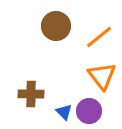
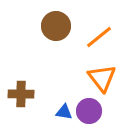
orange triangle: moved 2 px down
brown cross: moved 10 px left
blue triangle: rotated 36 degrees counterclockwise
